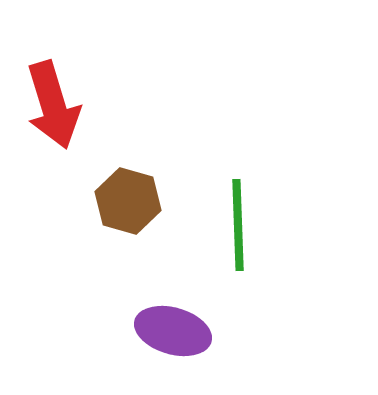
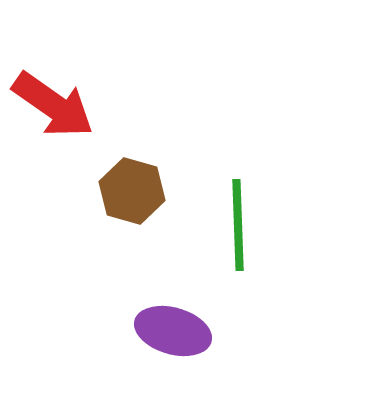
red arrow: rotated 38 degrees counterclockwise
brown hexagon: moved 4 px right, 10 px up
